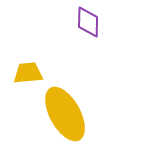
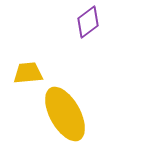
purple diamond: rotated 52 degrees clockwise
